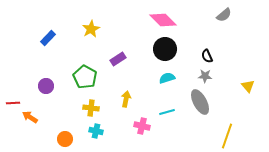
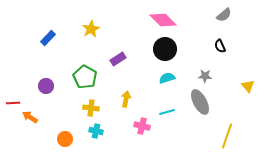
black semicircle: moved 13 px right, 10 px up
